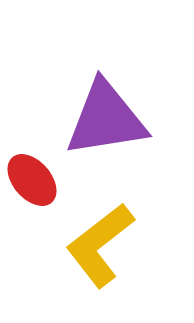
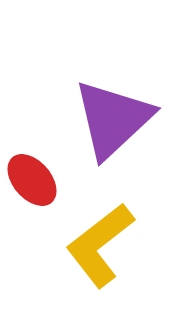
purple triangle: moved 7 px right; rotated 34 degrees counterclockwise
